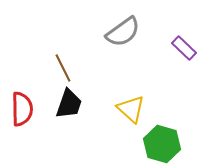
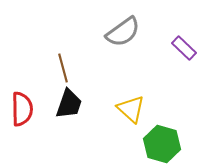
brown line: rotated 12 degrees clockwise
